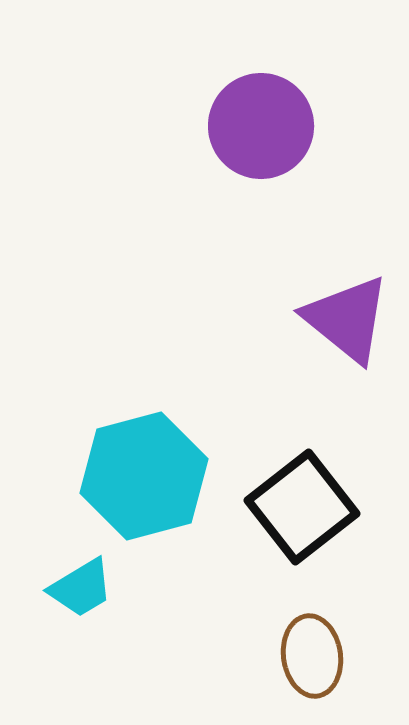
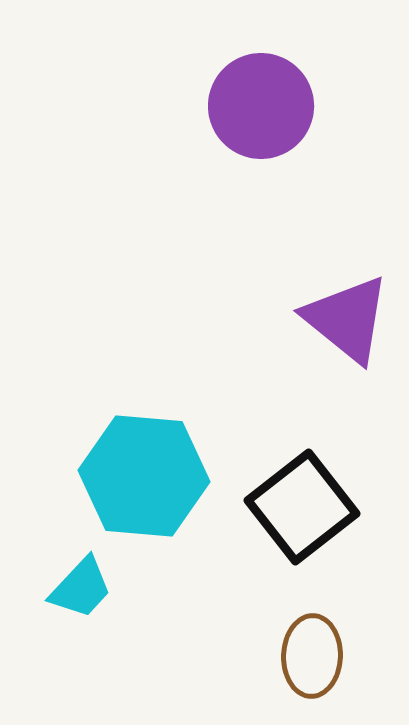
purple circle: moved 20 px up
cyan hexagon: rotated 20 degrees clockwise
cyan trapezoid: rotated 16 degrees counterclockwise
brown ellipse: rotated 10 degrees clockwise
